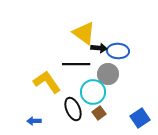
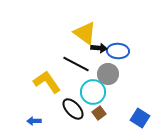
yellow triangle: moved 1 px right
black line: rotated 28 degrees clockwise
black ellipse: rotated 20 degrees counterclockwise
blue square: rotated 24 degrees counterclockwise
